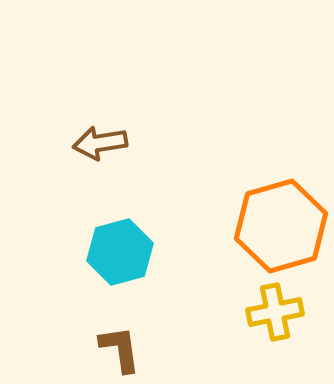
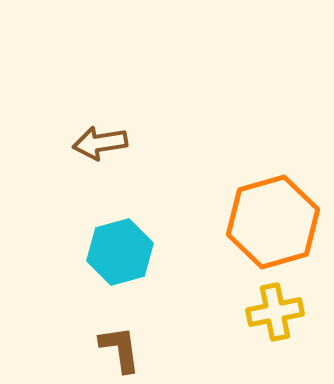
orange hexagon: moved 8 px left, 4 px up
